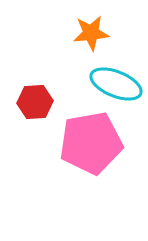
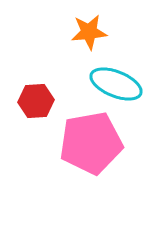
orange star: moved 2 px left, 1 px up
red hexagon: moved 1 px right, 1 px up
